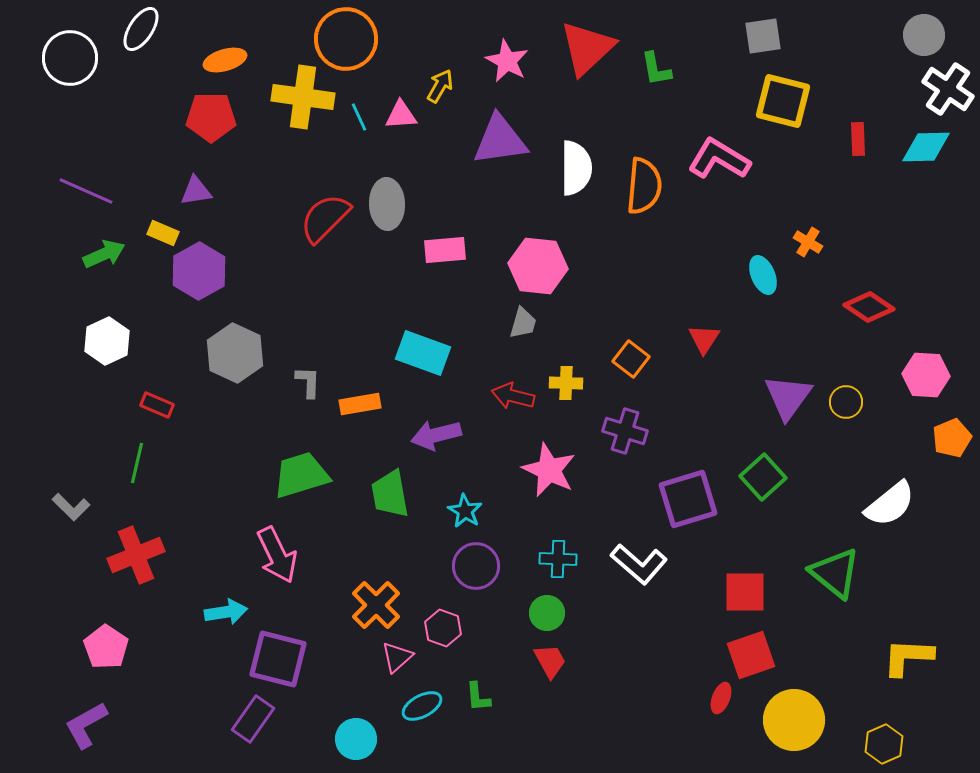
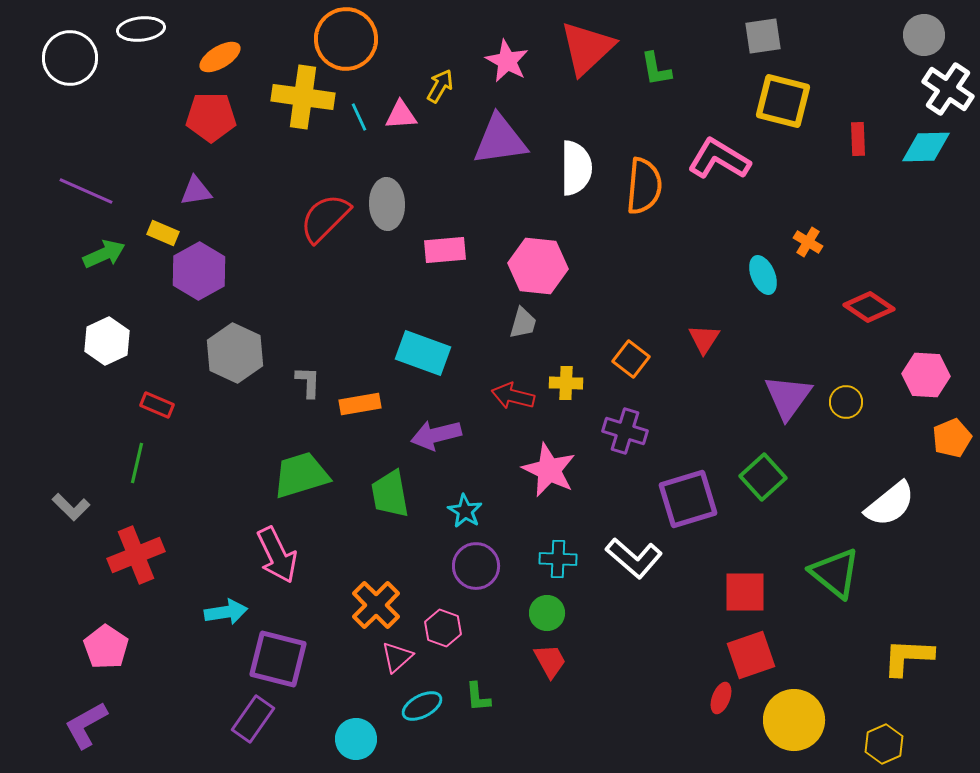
white ellipse at (141, 29): rotated 51 degrees clockwise
orange ellipse at (225, 60): moved 5 px left, 3 px up; rotated 15 degrees counterclockwise
white L-shape at (639, 564): moved 5 px left, 6 px up
